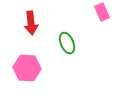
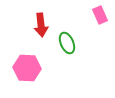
pink rectangle: moved 2 px left, 3 px down
red arrow: moved 10 px right, 2 px down
